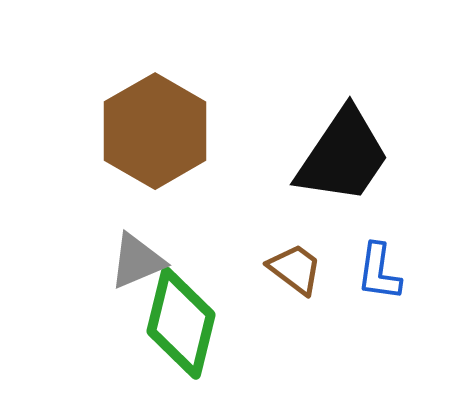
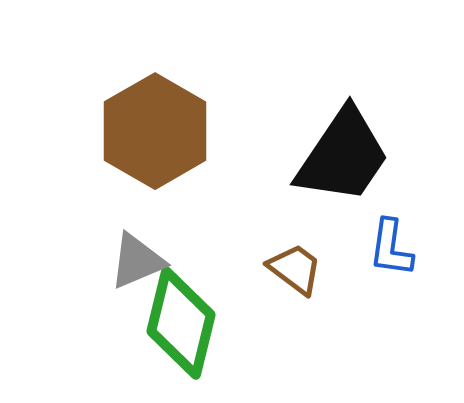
blue L-shape: moved 12 px right, 24 px up
